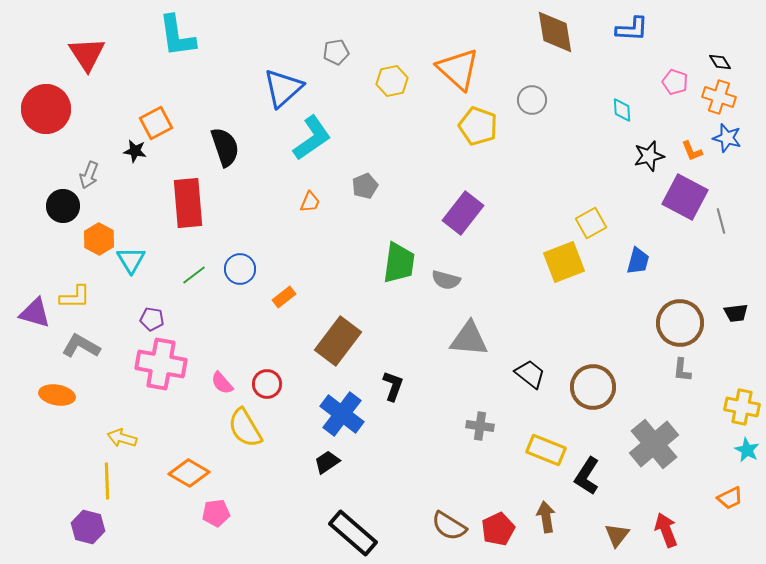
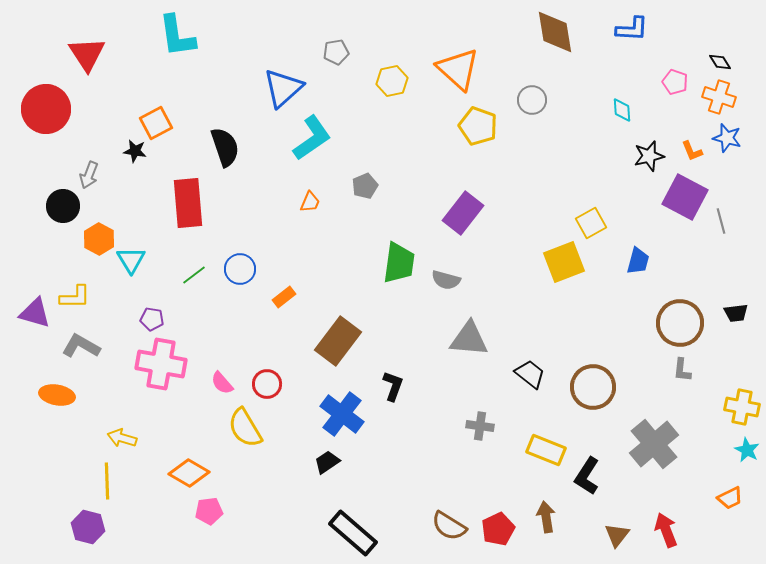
pink pentagon at (216, 513): moved 7 px left, 2 px up
